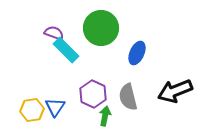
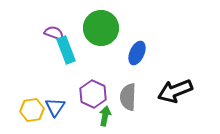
cyan rectangle: rotated 24 degrees clockwise
gray semicircle: rotated 16 degrees clockwise
